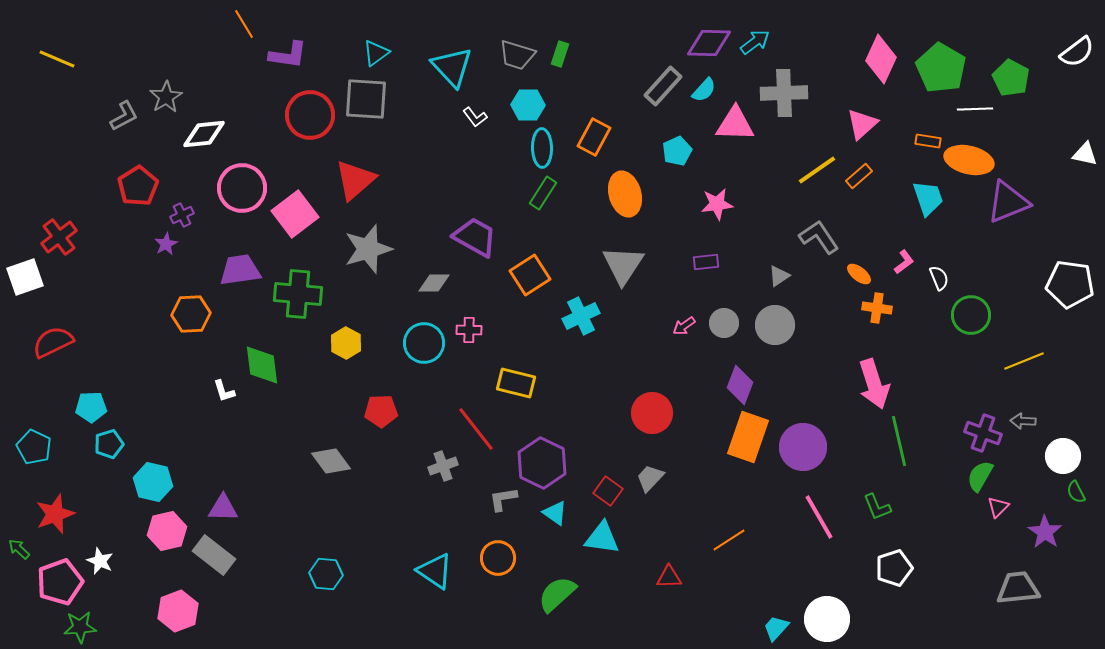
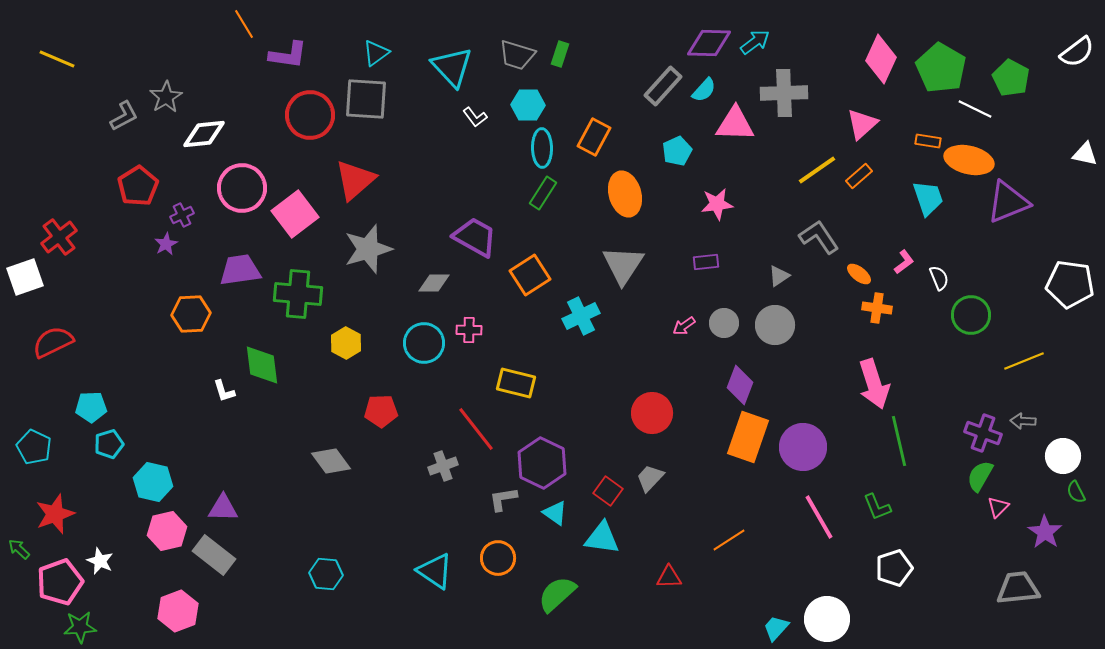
white line at (975, 109): rotated 28 degrees clockwise
